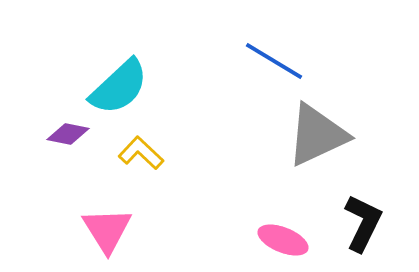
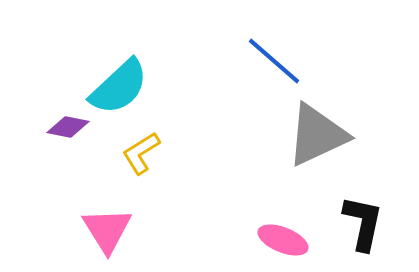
blue line: rotated 10 degrees clockwise
purple diamond: moved 7 px up
yellow L-shape: rotated 75 degrees counterclockwise
black L-shape: rotated 14 degrees counterclockwise
